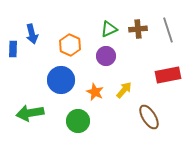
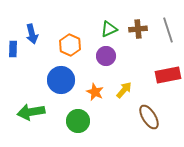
green arrow: moved 1 px right, 1 px up
